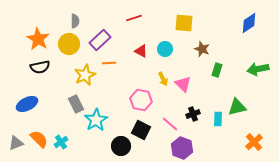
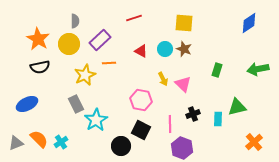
brown star: moved 18 px left
pink line: rotated 48 degrees clockwise
